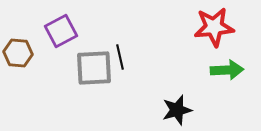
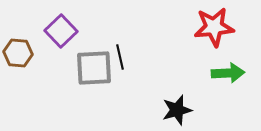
purple square: rotated 16 degrees counterclockwise
green arrow: moved 1 px right, 3 px down
